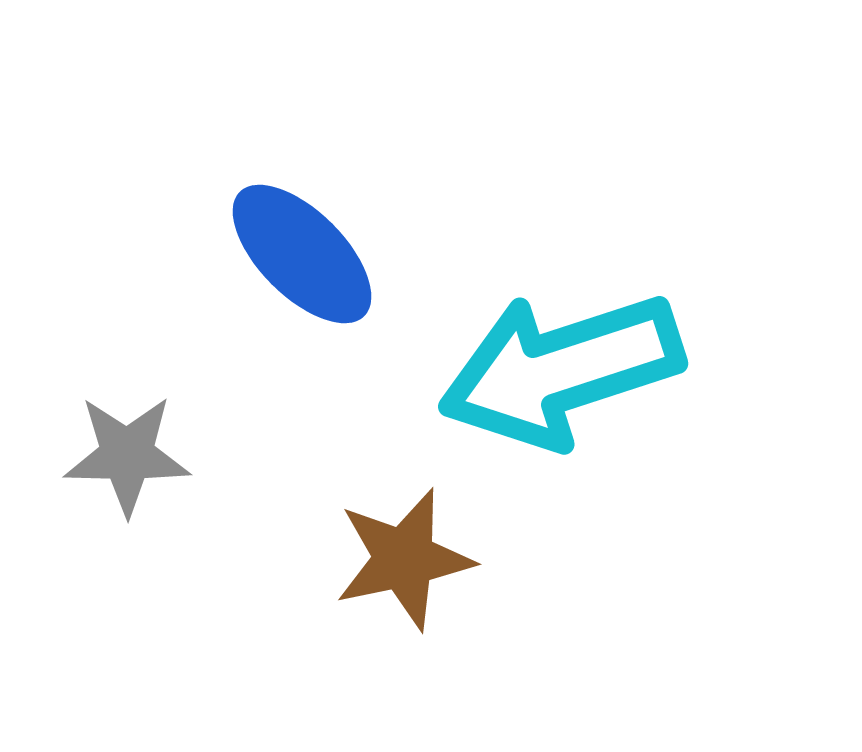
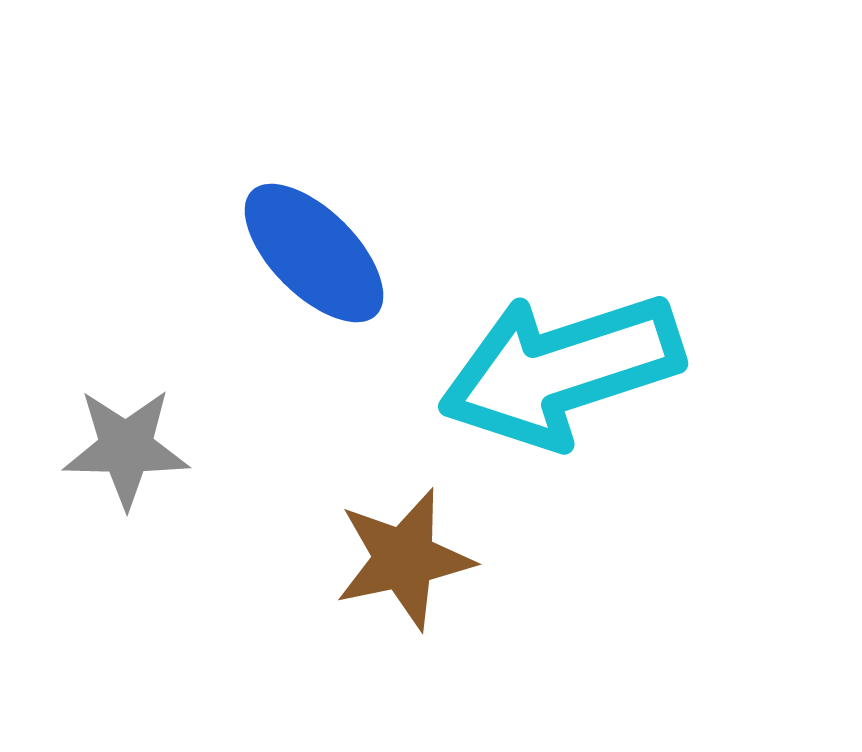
blue ellipse: moved 12 px right, 1 px up
gray star: moved 1 px left, 7 px up
